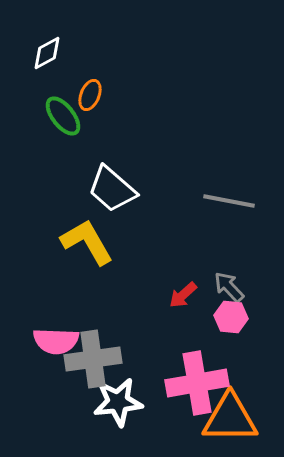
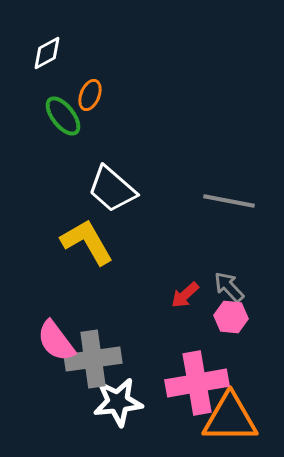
red arrow: moved 2 px right
pink semicircle: rotated 51 degrees clockwise
